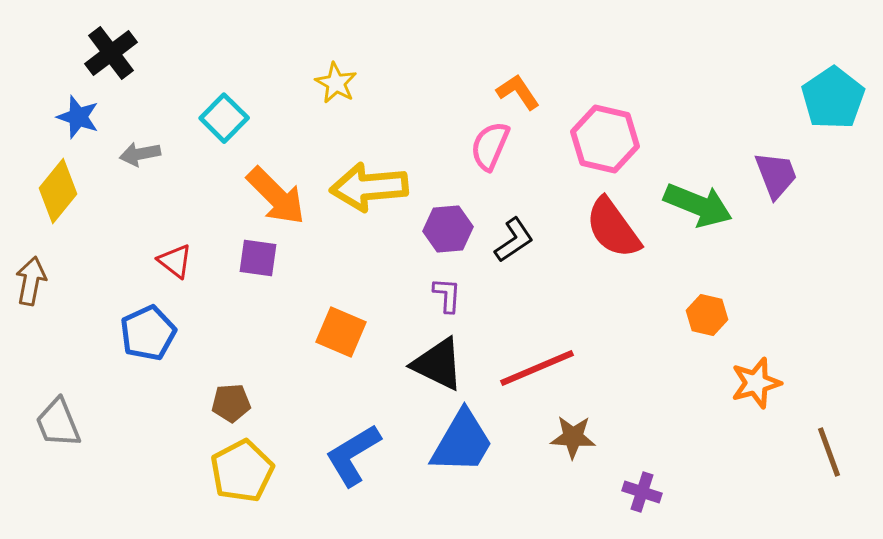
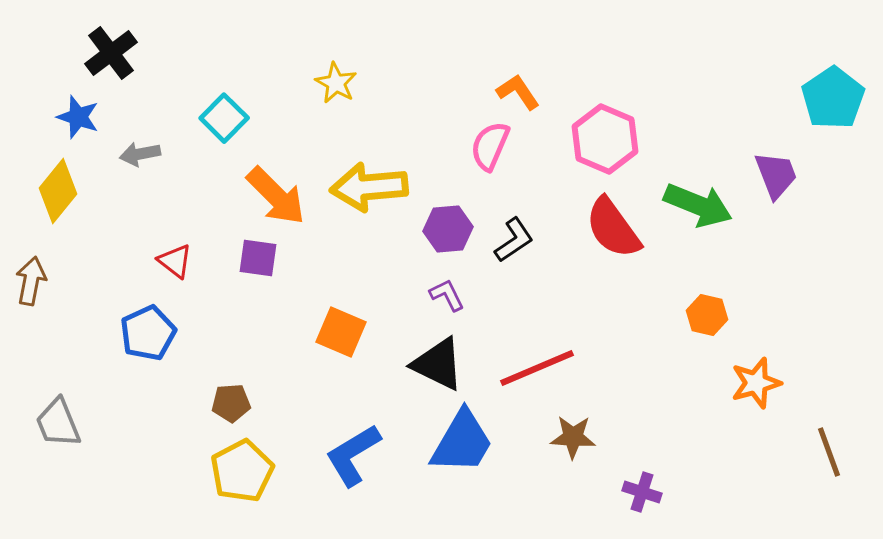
pink hexagon: rotated 10 degrees clockwise
purple L-shape: rotated 30 degrees counterclockwise
